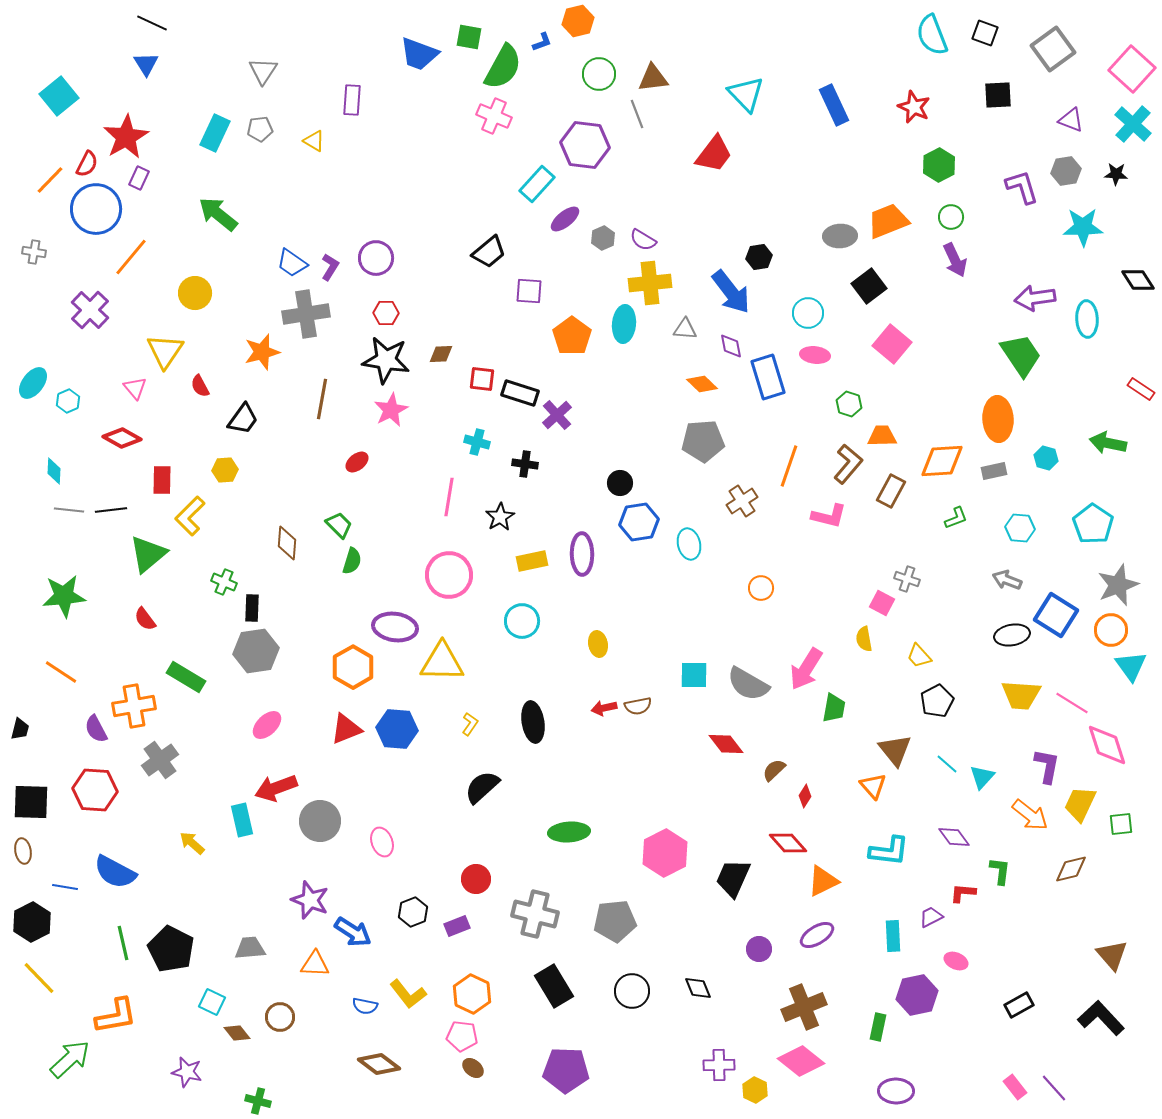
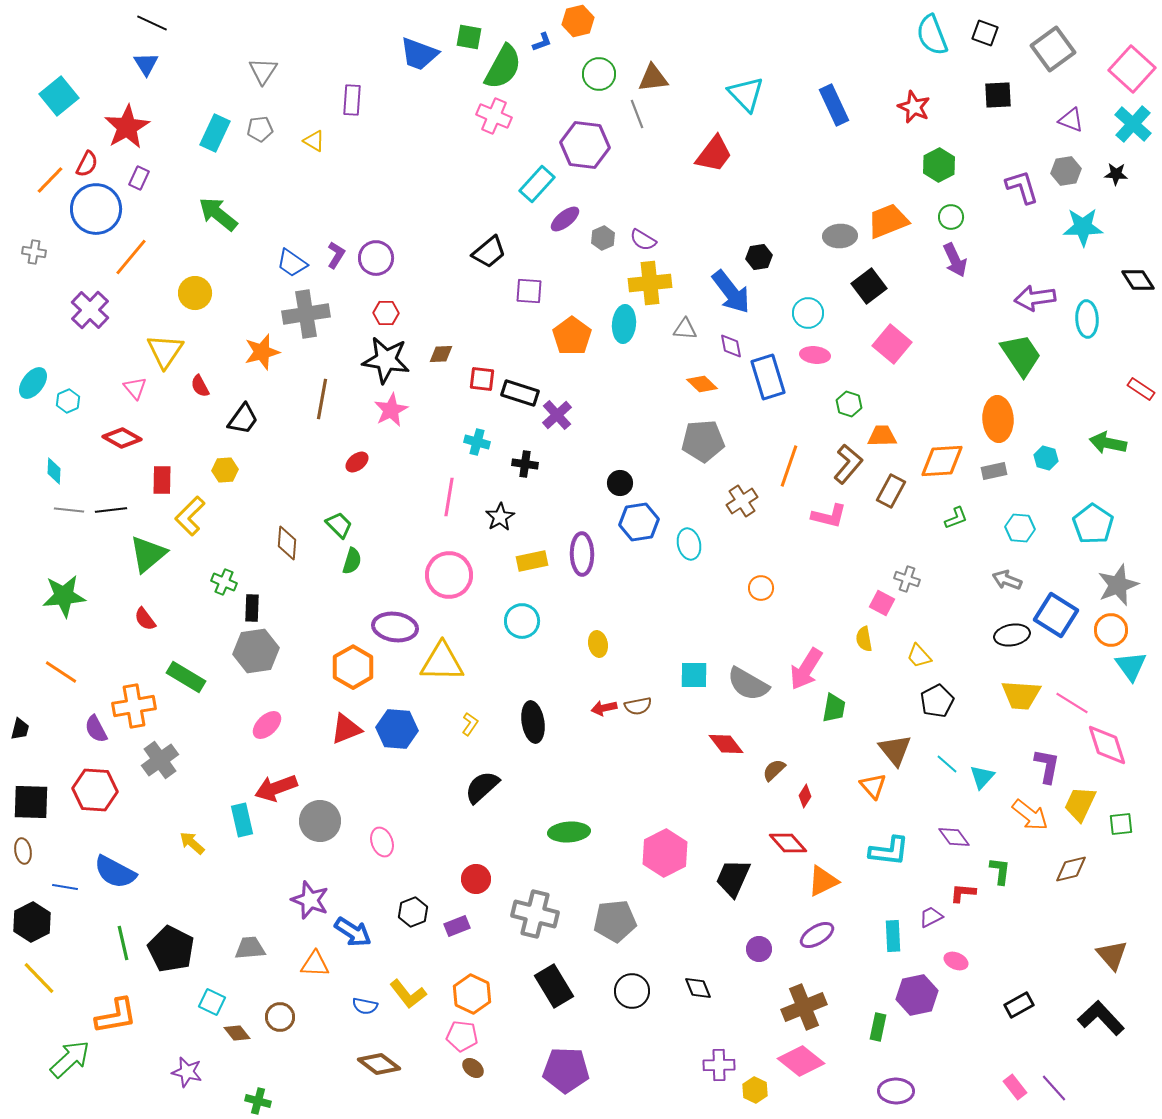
red star at (126, 137): moved 1 px right, 10 px up
purple L-shape at (330, 267): moved 6 px right, 12 px up
